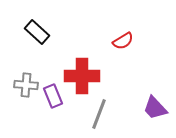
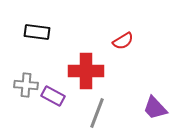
black rectangle: rotated 35 degrees counterclockwise
red cross: moved 4 px right, 5 px up
purple rectangle: rotated 40 degrees counterclockwise
gray line: moved 2 px left, 1 px up
